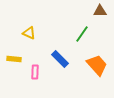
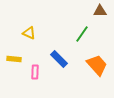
blue rectangle: moved 1 px left
